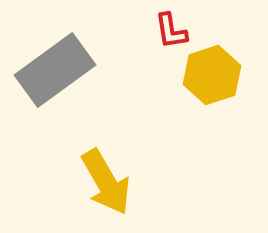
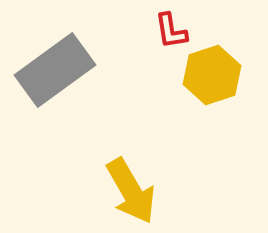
yellow arrow: moved 25 px right, 9 px down
